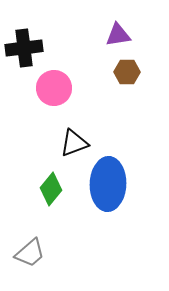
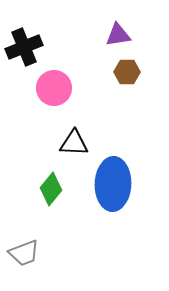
black cross: moved 1 px up; rotated 15 degrees counterclockwise
black triangle: rotated 24 degrees clockwise
blue ellipse: moved 5 px right
gray trapezoid: moved 6 px left; rotated 20 degrees clockwise
